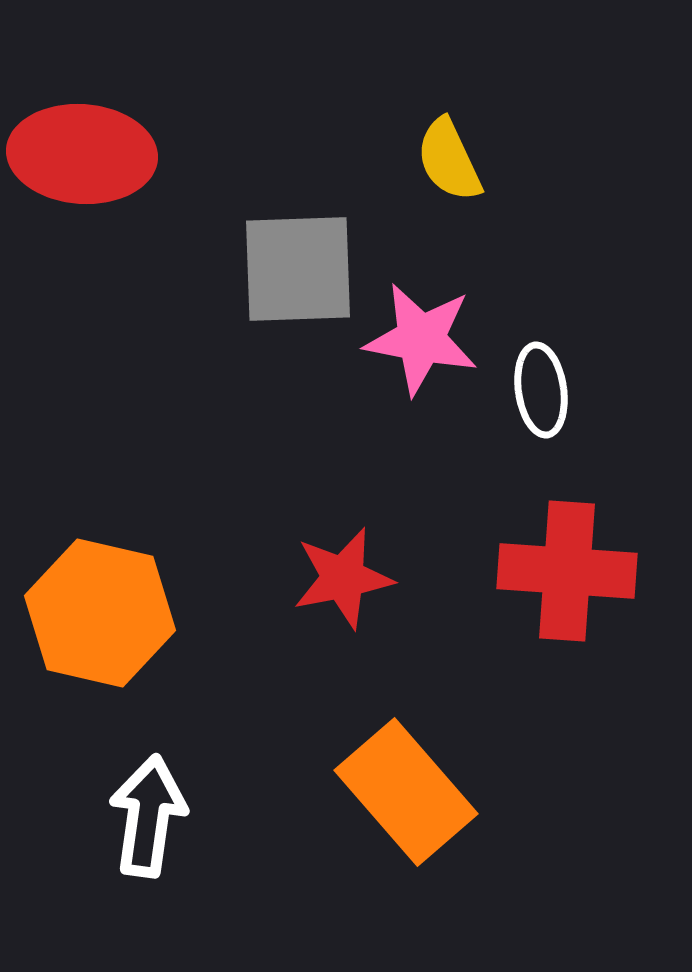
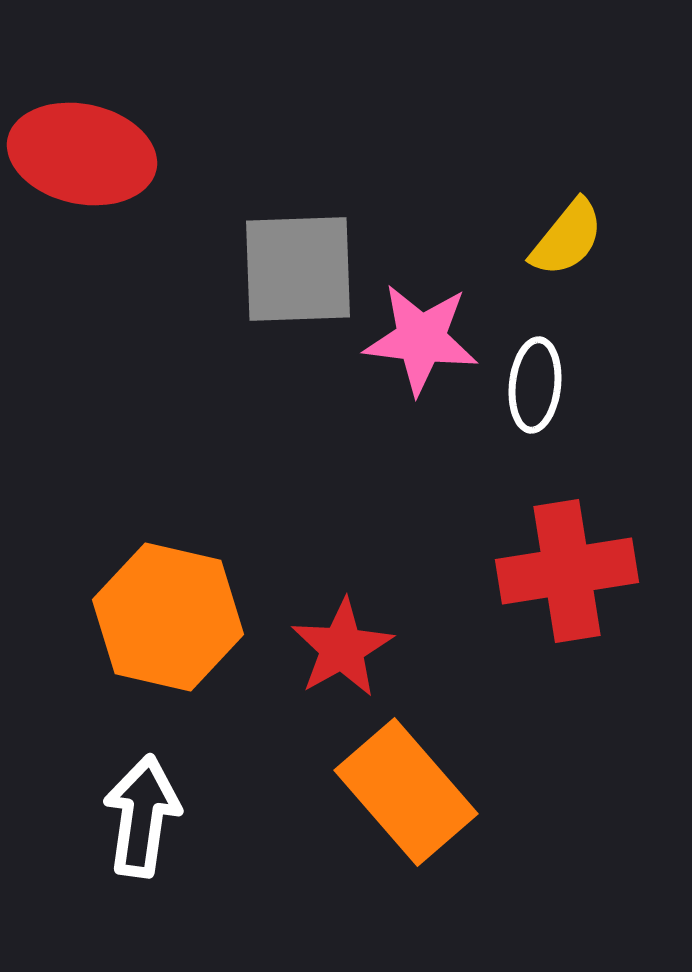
red ellipse: rotated 8 degrees clockwise
yellow semicircle: moved 118 px right, 78 px down; rotated 116 degrees counterclockwise
pink star: rotated 4 degrees counterclockwise
white ellipse: moved 6 px left, 5 px up; rotated 14 degrees clockwise
red cross: rotated 13 degrees counterclockwise
red star: moved 1 px left, 70 px down; rotated 18 degrees counterclockwise
orange hexagon: moved 68 px right, 4 px down
white arrow: moved 6 px left
